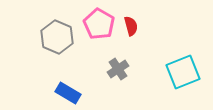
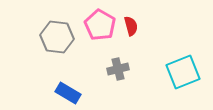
pink pentagon: moved 1 px right, 1 px down
gray hexagon: rotated 16 degrees counterclockwise
gray cross: rotated 20 degrees clockwise
